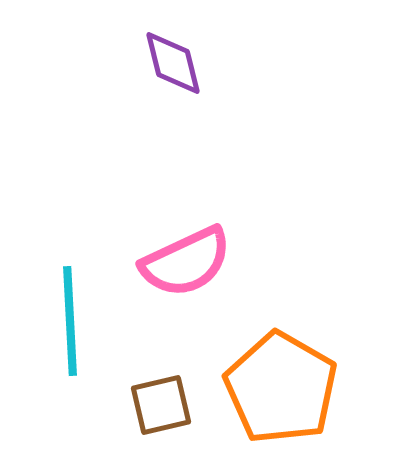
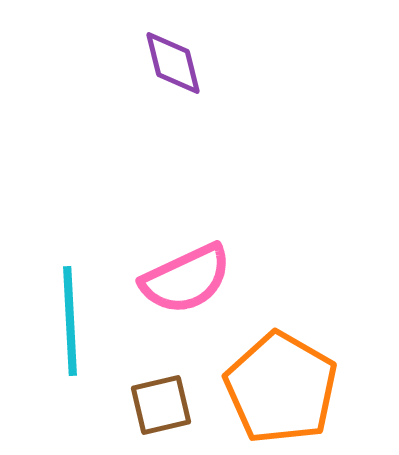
pink semicircle: moved 17 px down
